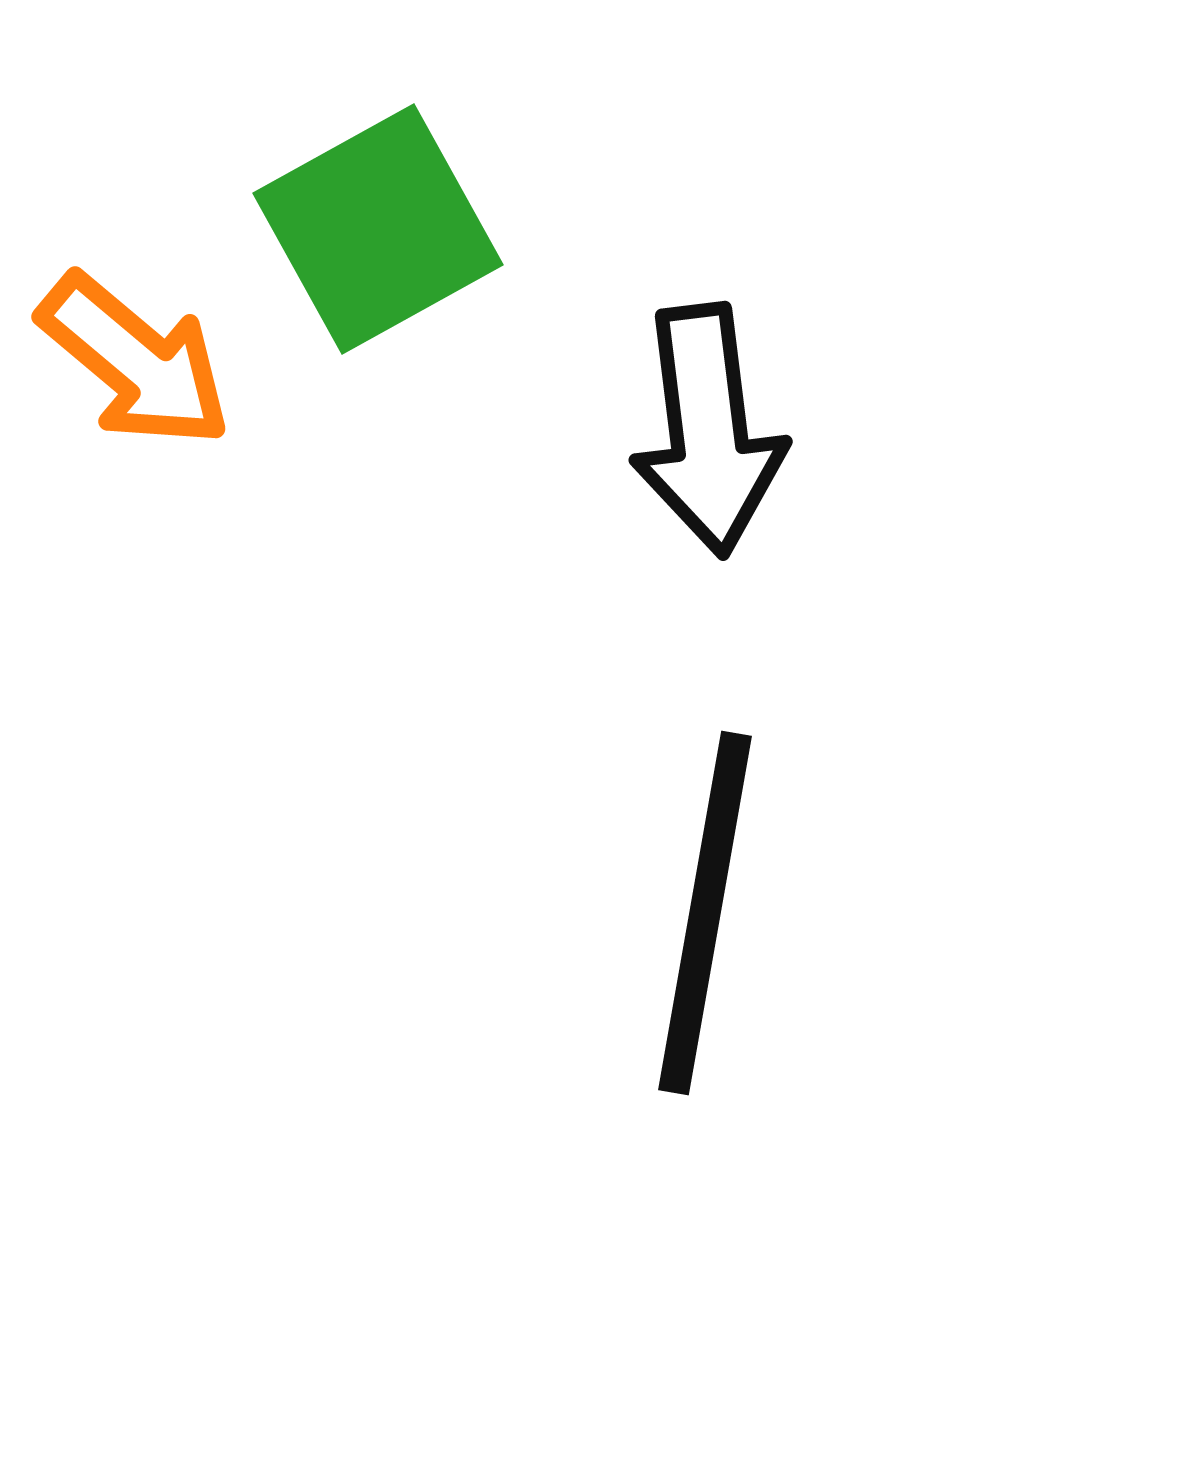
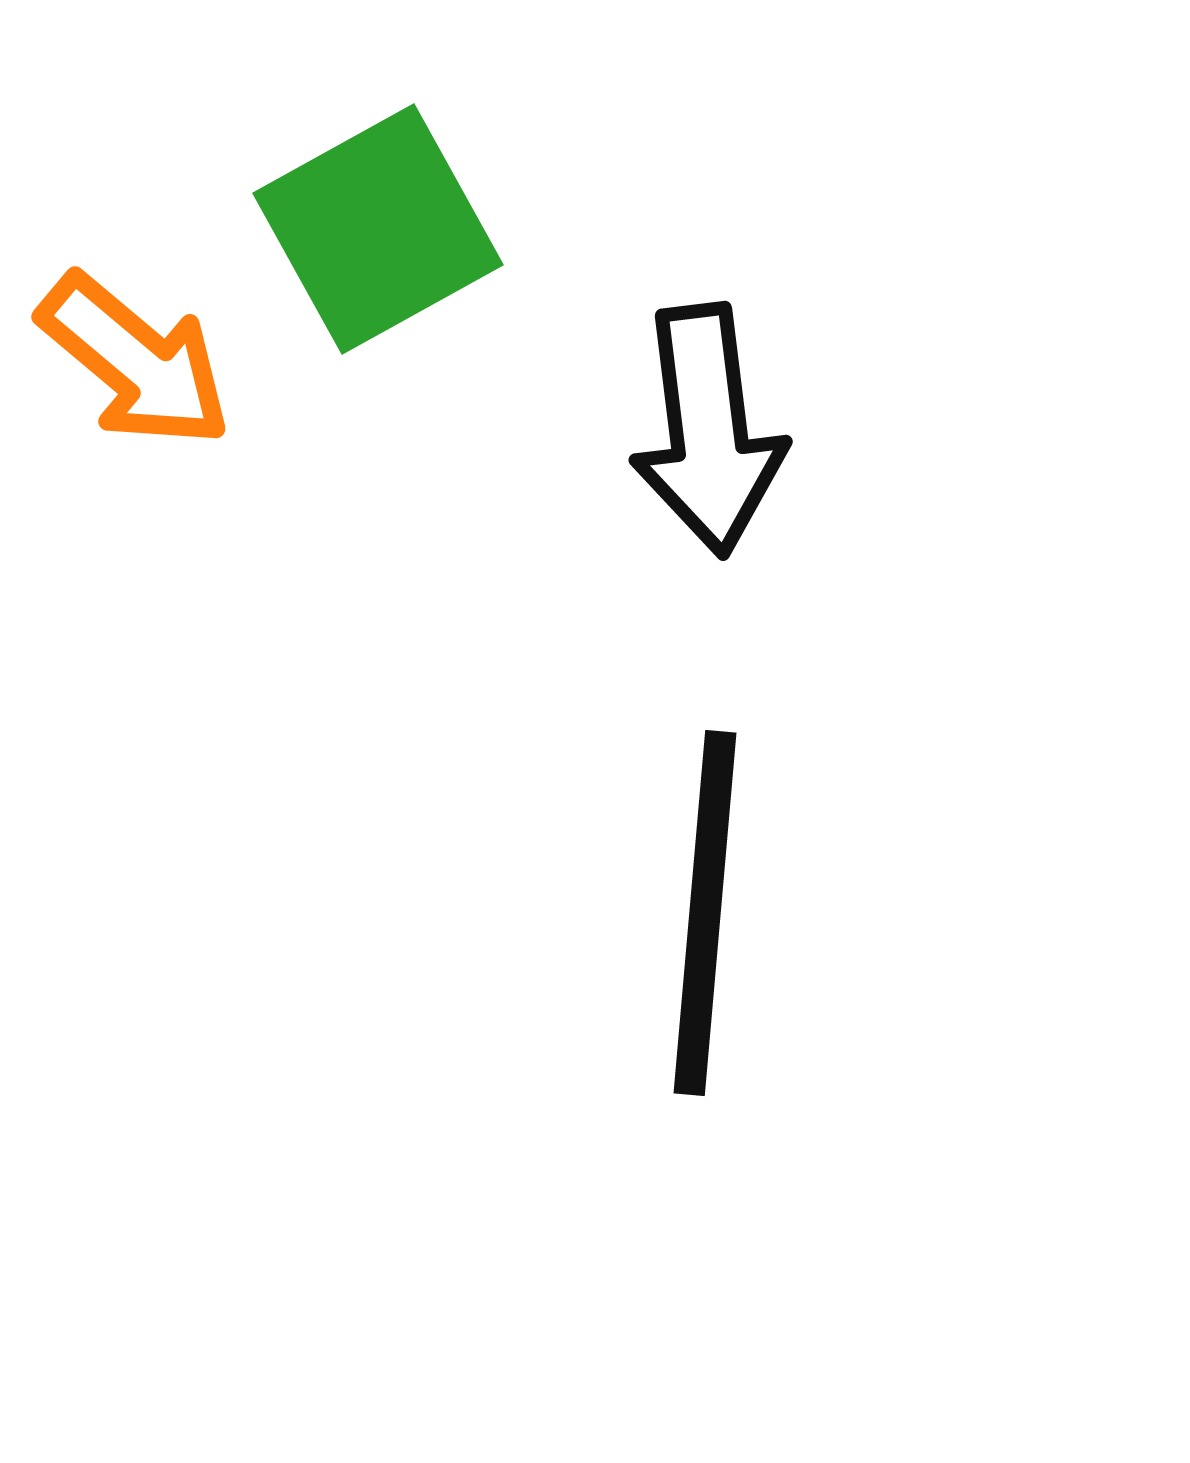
black line: rotated 5 degrees counterclockwise
